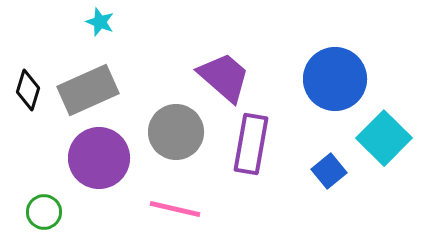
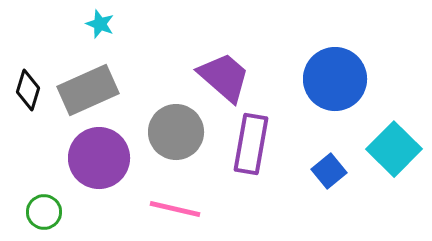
cyan star: moved 2 px down
cyan square: moved 10 px right, 11 px down
